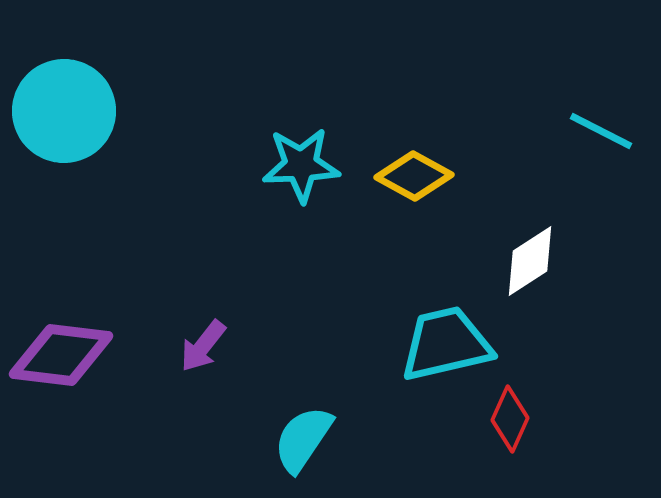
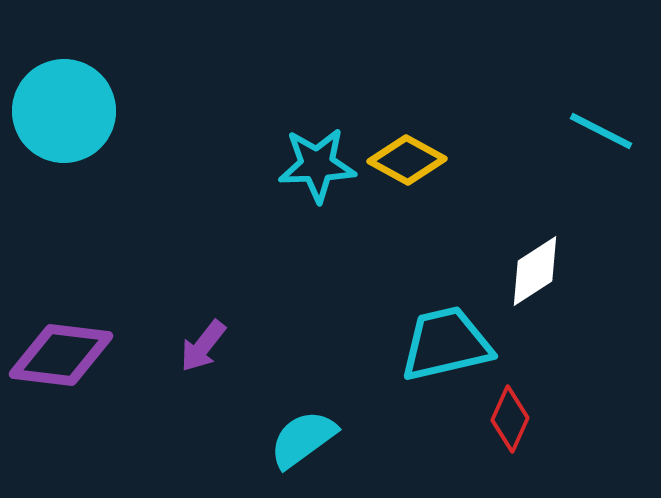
cyan star: moved 16 px right
yellow diamond: moved 7 px left, 16 px up
white diamond: moved 5 px right, 10 px down
cyan semicircle: rotated 20 degrees clockwise
